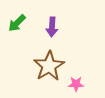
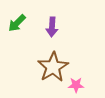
brown star: moved 4 px right, 1 px down
pink star: moved 1 px down
